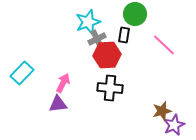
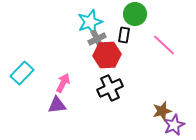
cyan star: moved 2 px right
black cross: rotated 30 degrees counterclockwise
purple triangle: moved 1 px left, 1 px down
